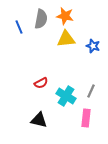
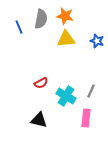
blue star: moved 4 px right, 5 px up
